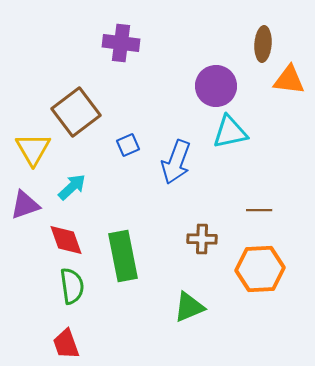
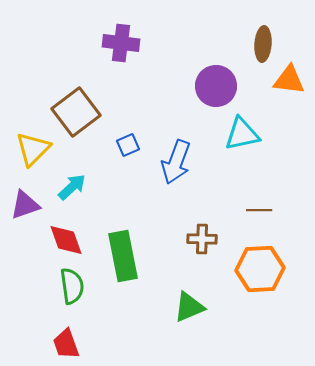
cyan triangle: moved 12 px right, 2 px down
yellow triangle: rotated 15 degrees clockwise
